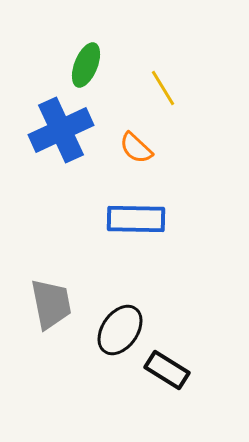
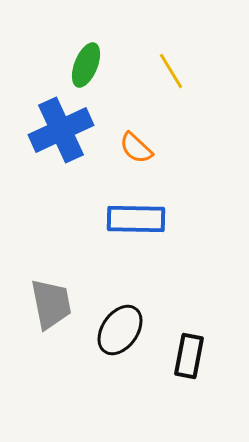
yellow line: moved 8 px right, 17 px up
black rectangle: moved 22 px right, 14 px up; rotated 69 degrees clockwise
